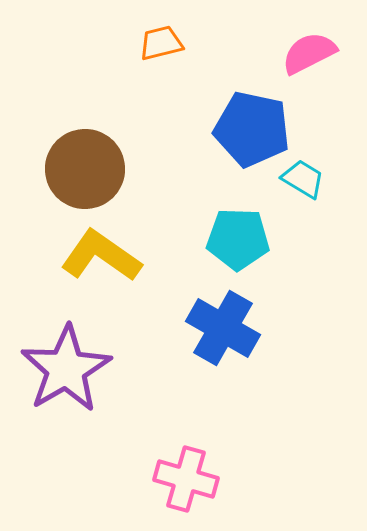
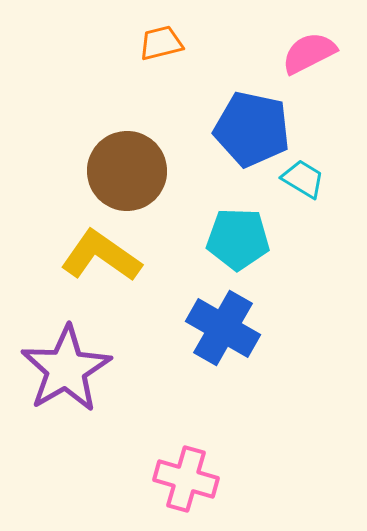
brown circle: moved 42 px right, 2 px down
